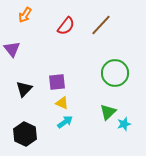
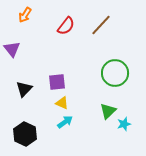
green triangle: moved 1 px up
